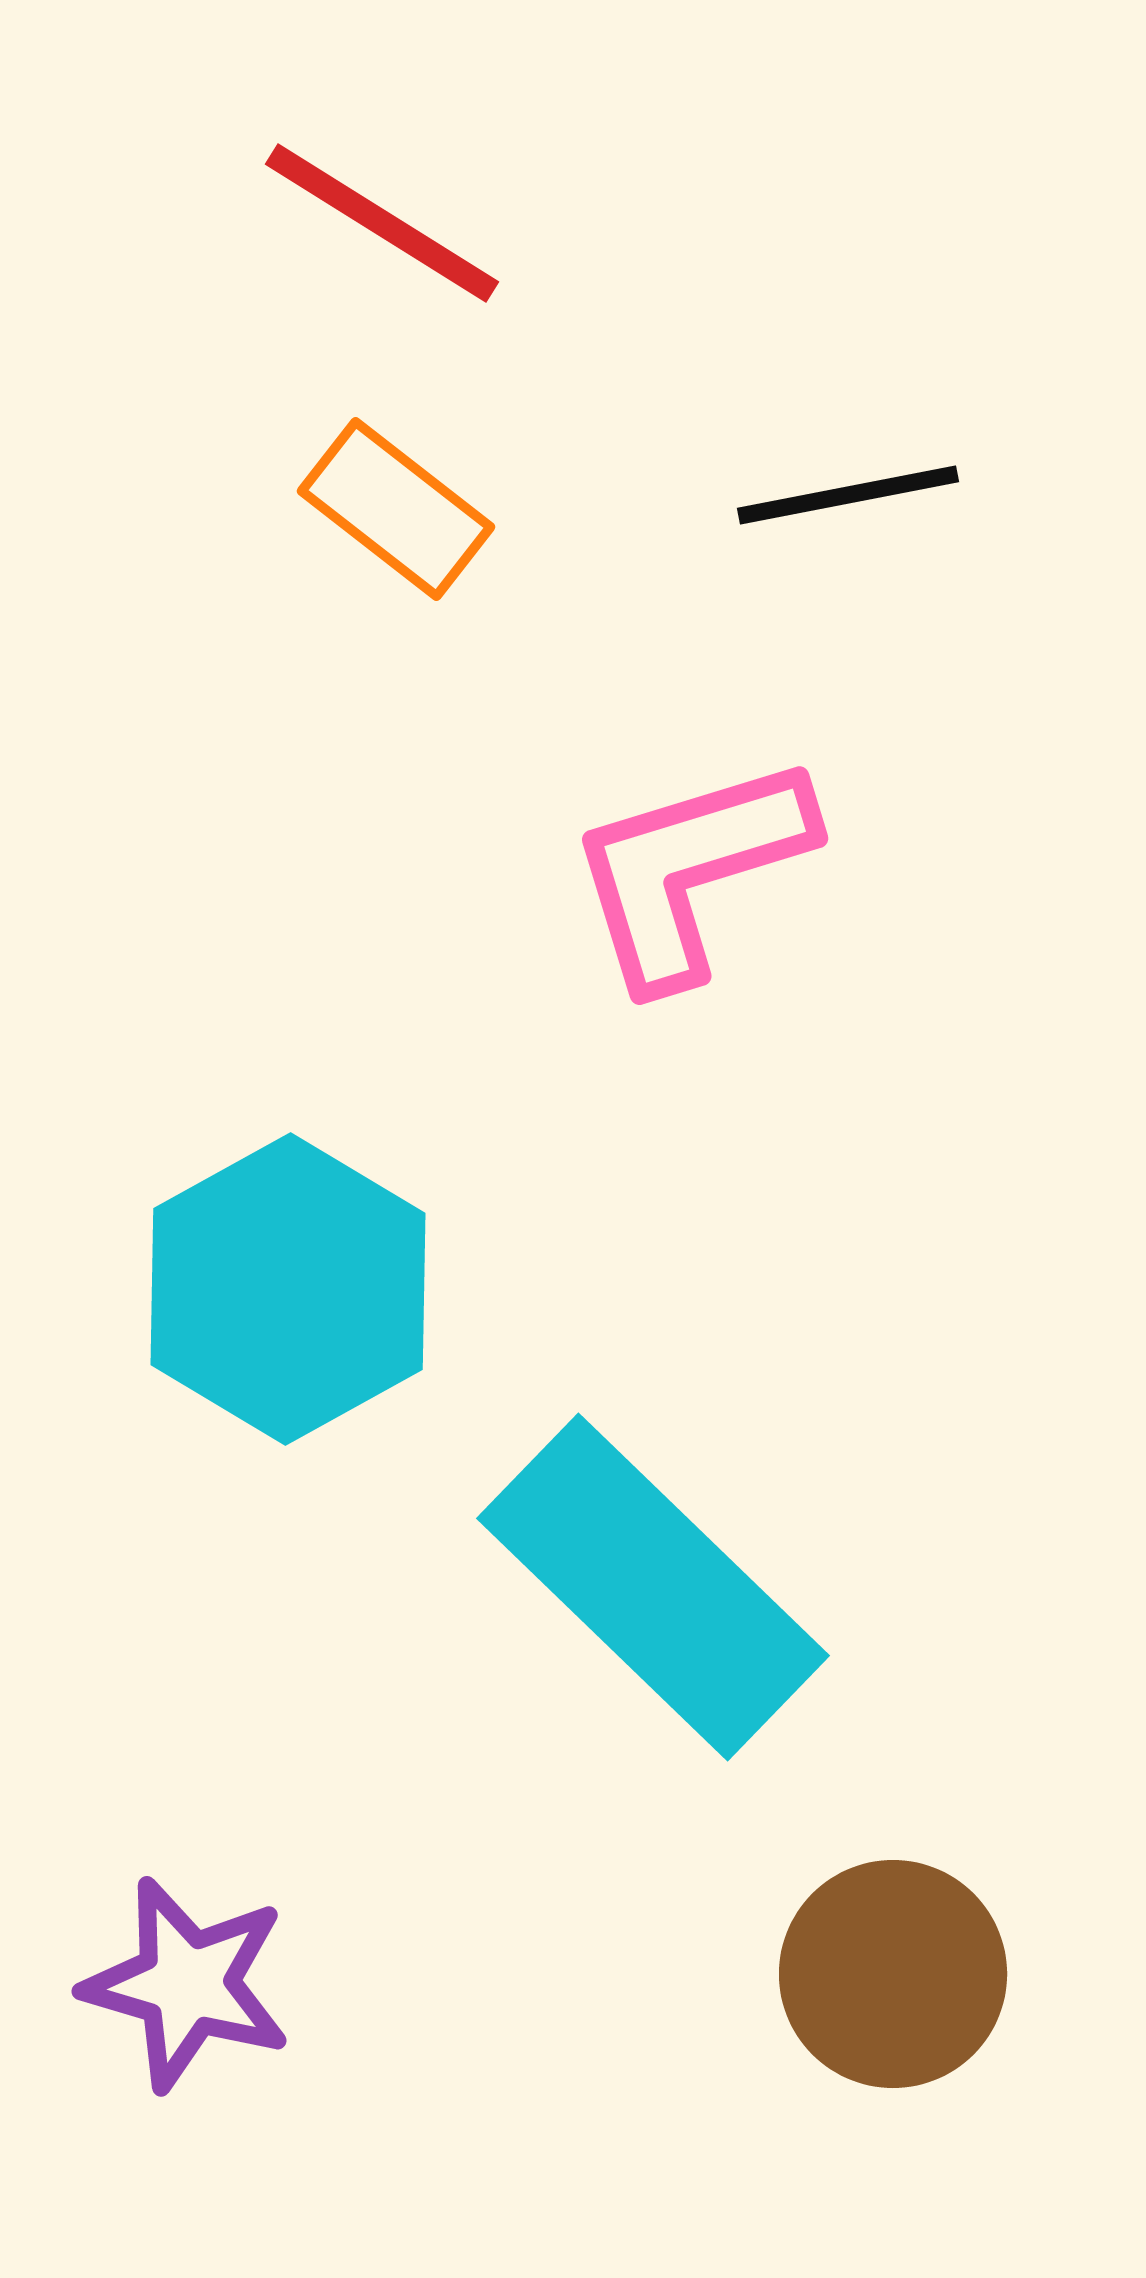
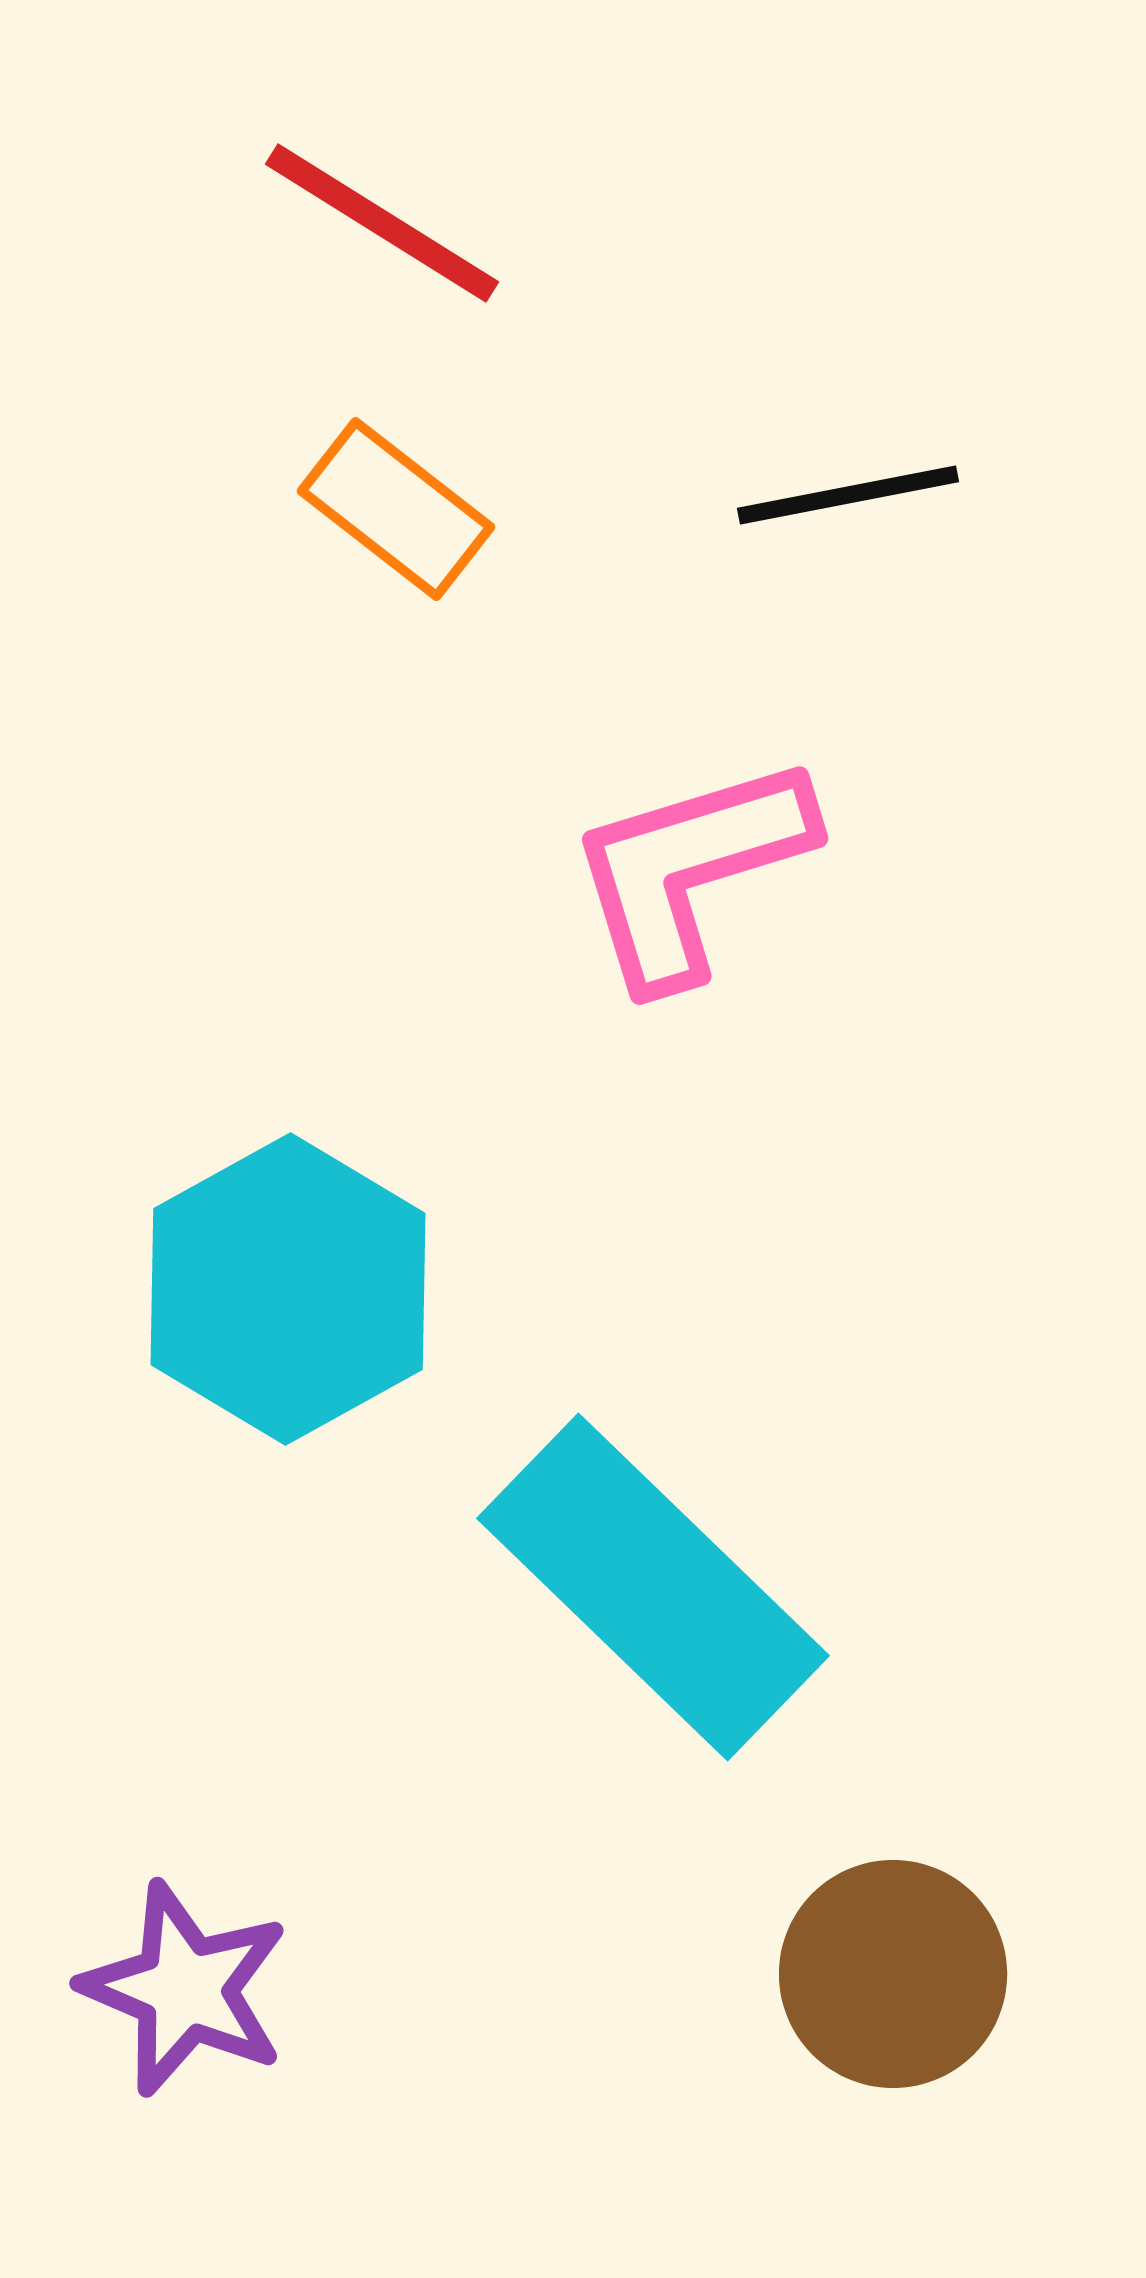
purple star: moved 2 px left, 5 px down; rotated 7 degrees clockwise
